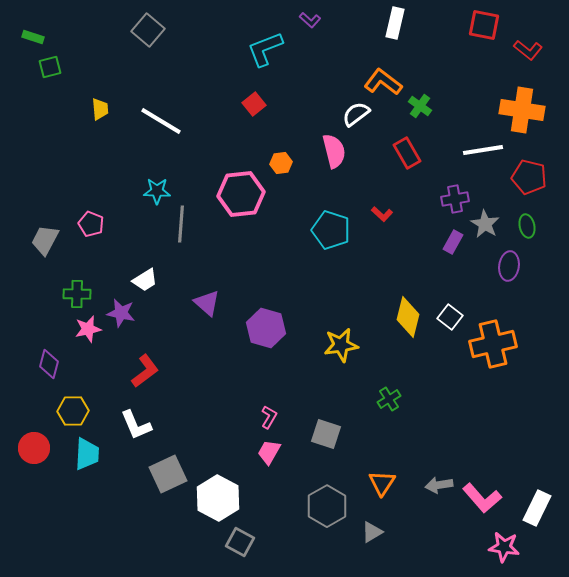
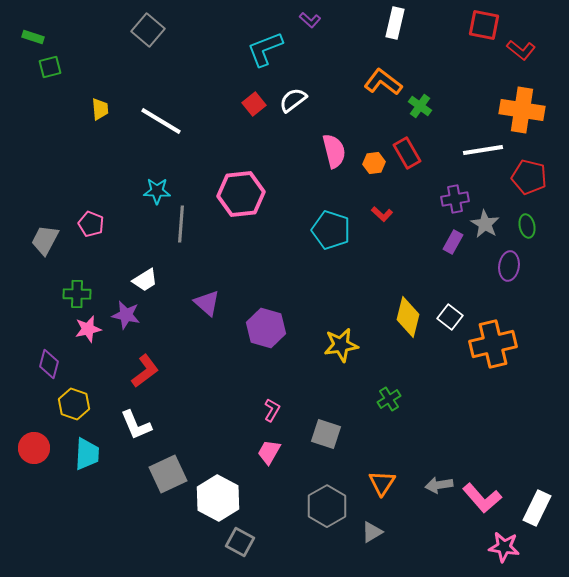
red L-shape at (528, 50): moved 7 px left
white semicircle at (356, 114): moved 63 px left, 14 px up
orange hexagon at (281, 163): moved 93 px right
purple star at (121, 313): moved 5 px right, 2 px down
yellow hexagon at (73, 411): moved 1 px right, 7 px up; rotated 20 degrees clockwise
pink L-shape at (269, 417): moved 3 px right, 7 px up
